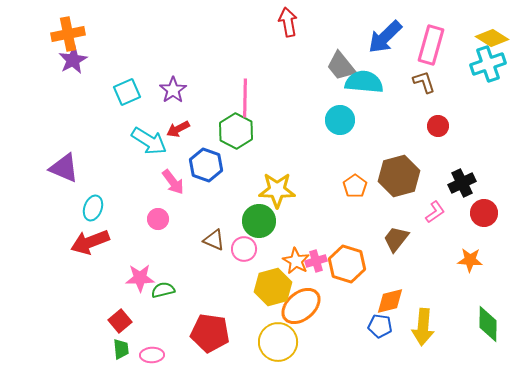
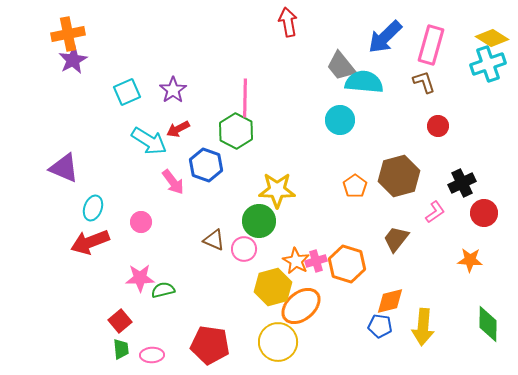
pink circle at (158, 219): moved 17 px left, 3 px down
red pentagon at (210, 333): moved 12 px down
